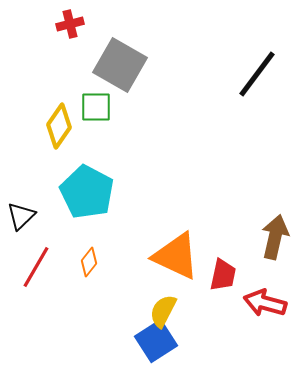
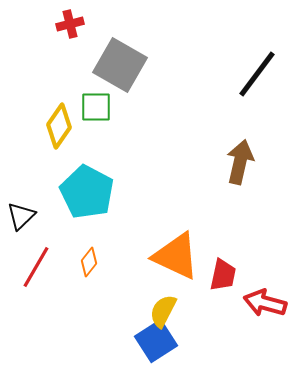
brown arrow: moved 35 px left, 75 px up
